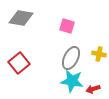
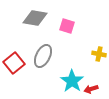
gray diamond: moved 14 px right
gray ellipse: moved 28 px left, 2 px up
red square: moved 5 px left
cyan star: rotated 25 degrees clockwise
red arrow: moved 2 px left
